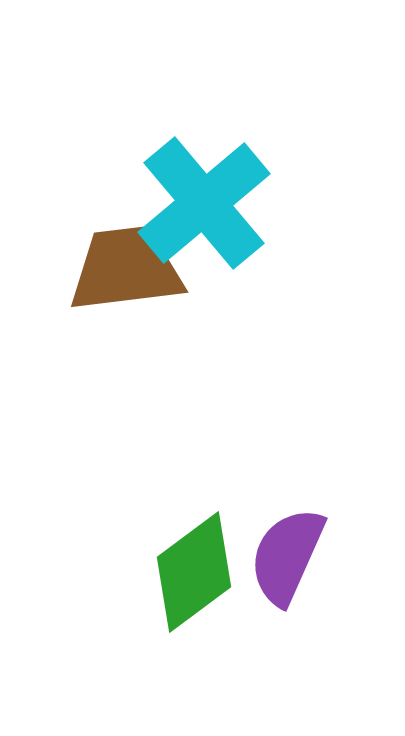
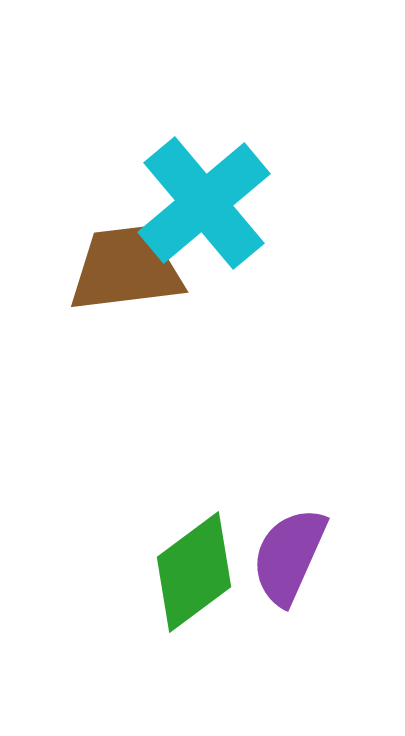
purple semicircle: moved 2 px right
